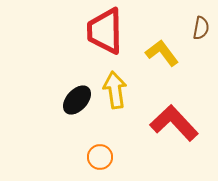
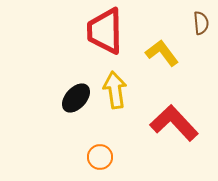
brown semicircle: moved 5 px up; rotated 15 degrees counterclockwise
black ellipse: moved 1 px left, 2 px up
